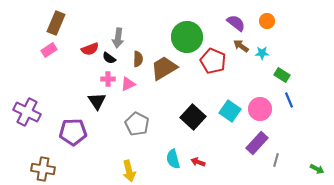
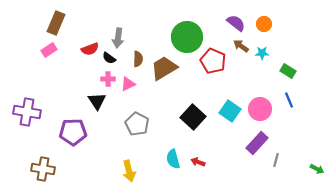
orange circle: moved 3 px left, 3 px down
green rectangle: moved 6 px right, 4 px up
purple cross: rotated 16 degrees counterclockwise
